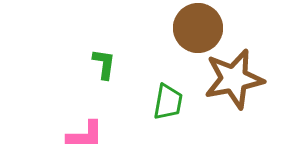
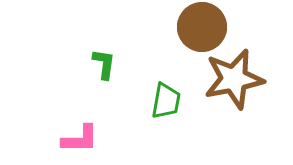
brown circle: moved 4 px right, 1 px up
green trapezoid: moved 2 px left, 1 px up
pink L-shape: moved 5 px left, 4 px down
